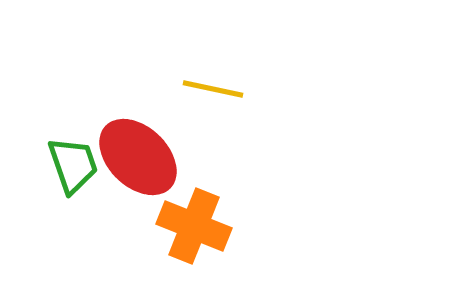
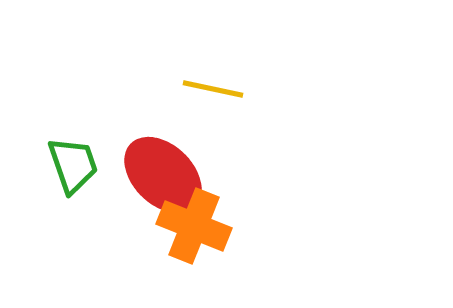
red ellipse: moved 25 px right, 18 px down
